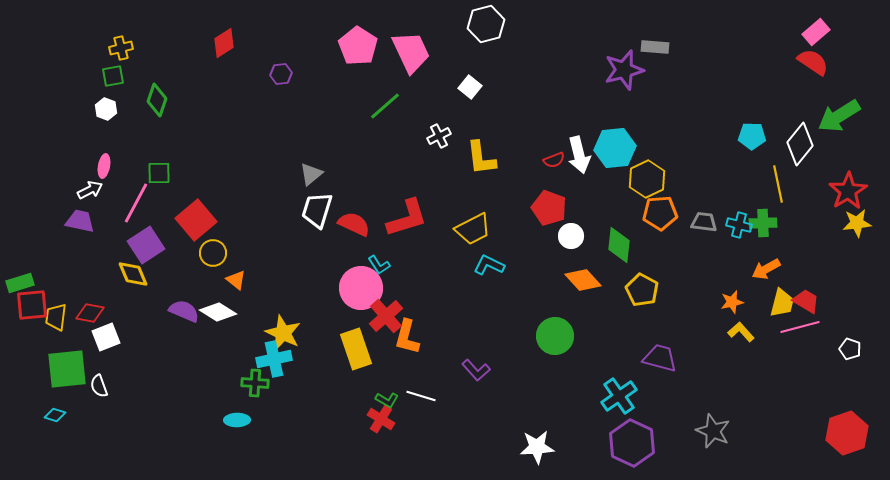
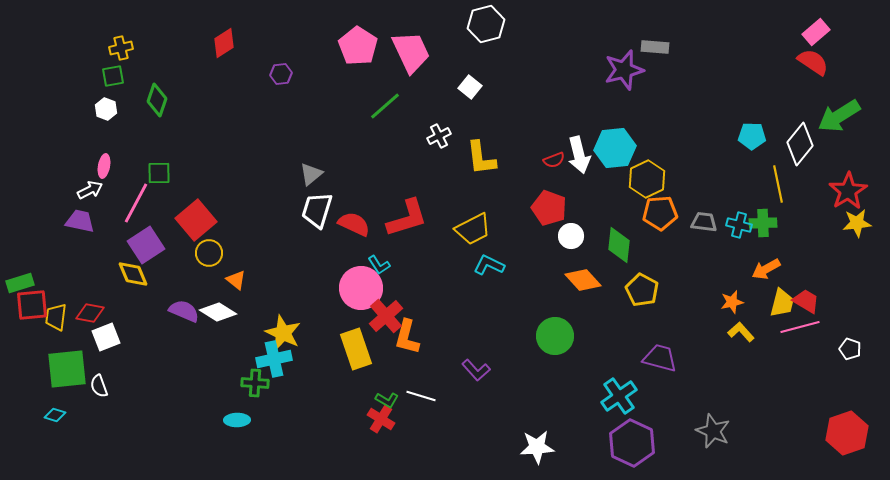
yellow circle at (213, 253): moved 4 px left
